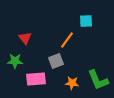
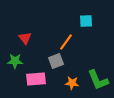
orange line: moved 1 px left, 2 px down
